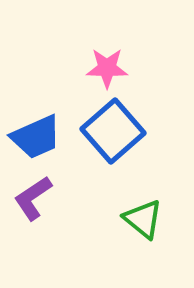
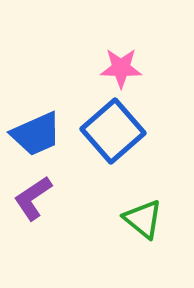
pink star: moved 14 px right
blue trapezoid: moved 3 px up
